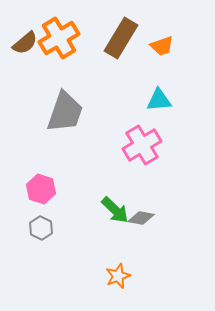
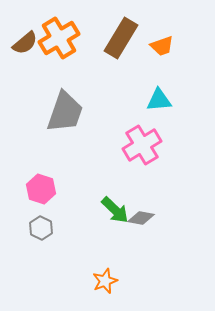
orange star: moved 13 px left, 5 px down
